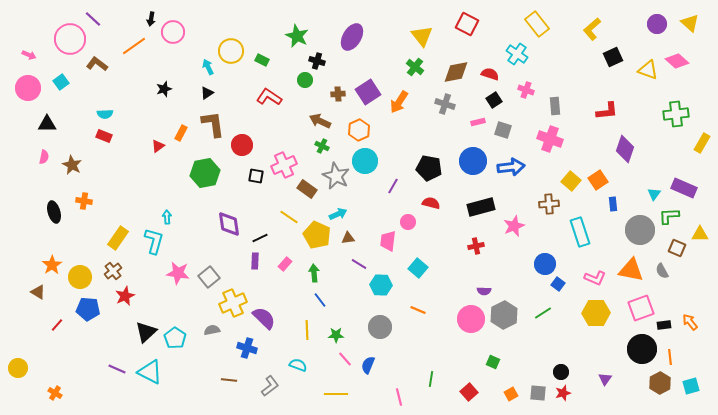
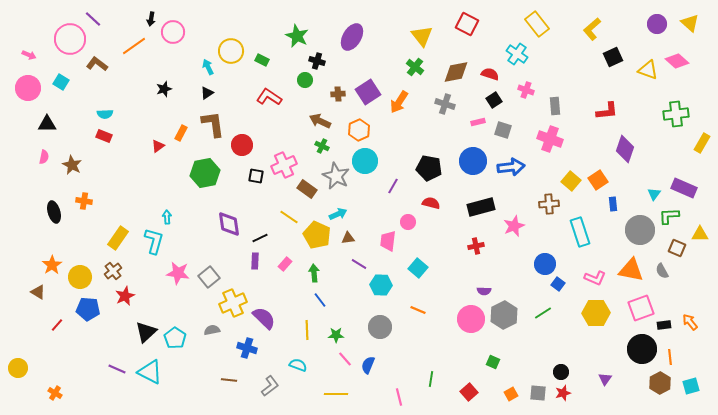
cyan square at (61, 82): rotated 21 degrees counterclockwise
